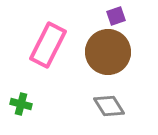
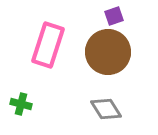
purple square: moved 2 px left
pink rectangle: rotated 9 degrees counterclockwise
gray diamond: moved 3 px left, 3 px down
